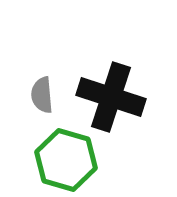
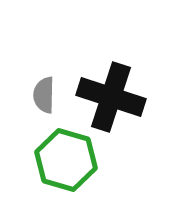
gray semicircle: moved 2 px right; rotated 6 degrees clockwise
